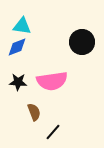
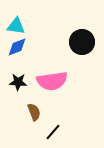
cyan triangle: moved 6 px left
